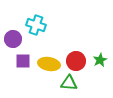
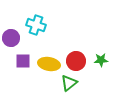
purple circle: moved 2 px left, 1 px up
green star: moved 1 px right; rotated 24 degrees clockwise
green triangle: rotated 42 degrees counterclockwise
